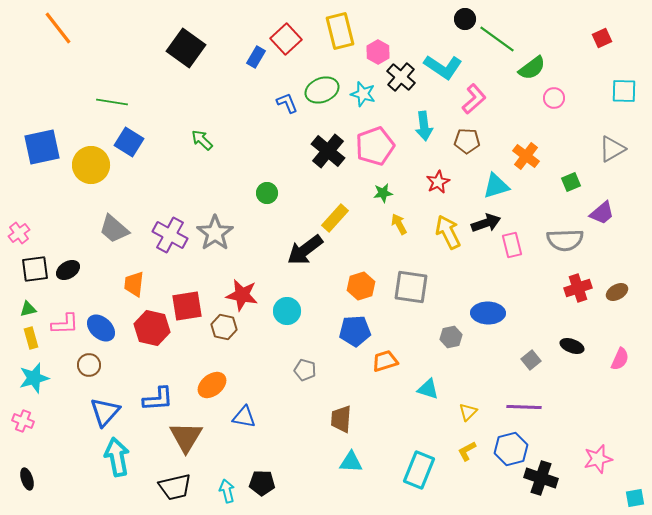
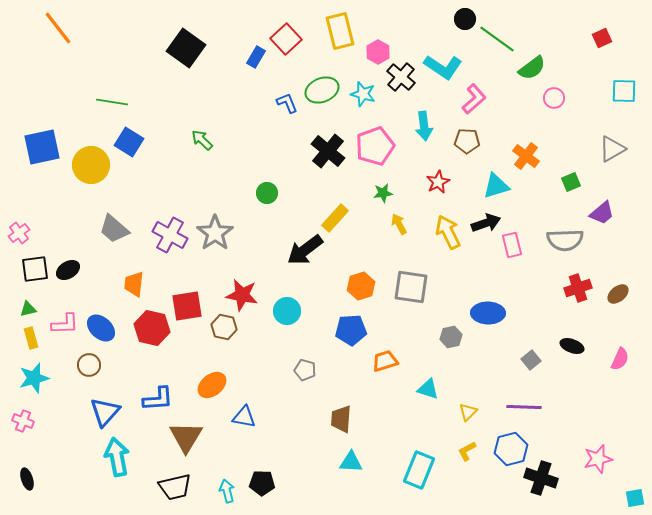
brown ellipse at (617, 292): moved 1 px right, 2 px down; rotated 10 degrees counterclockwise
blue pentagon at (355, 331): moved 4 px left, 1 px up
